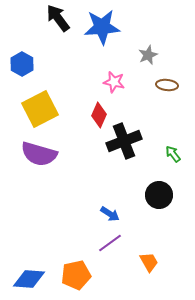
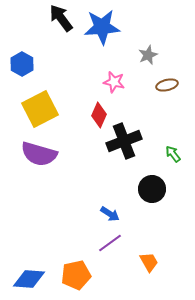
black arrow: moved 3 px right
brown ellipse: rotated 20 degrees counterclockwise
black circle: moved 7 px left, 6 px up
